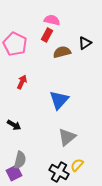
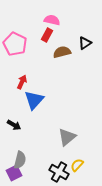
blue triangle: moved 25 px left
